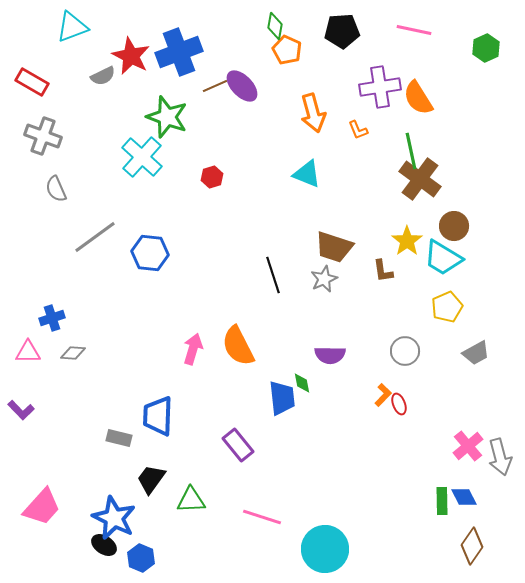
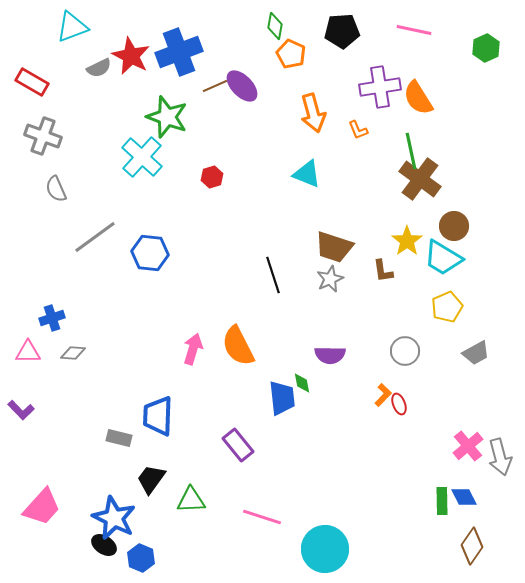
orange pentagon at (287, 50): moved 4 px right, 4 px down
gray semicircle at (103, 76): moved 4 px left, 8 px up
gray star at (324, 279): moved 6 px right
